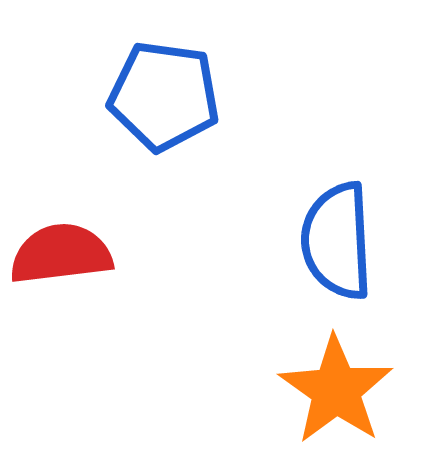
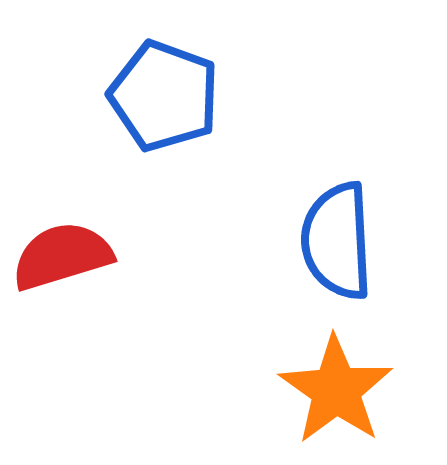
blue pentagon: rotated 12 degrees clockwise
red semicircle: moved 1 px right, 2 px down; rotated 10 degrees counterclockwise
